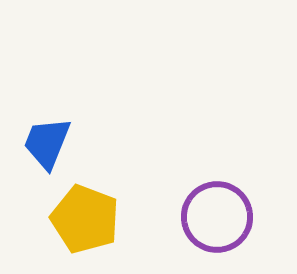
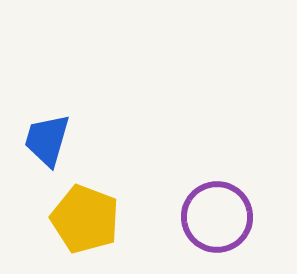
blue trapezoid: moved 3 px up; rotated 6 degrees counterclockwise
